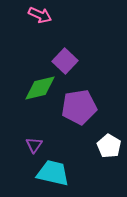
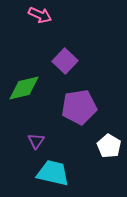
green diamond: moved 16 px left
purple triangle: moved 2 px right, 4 px up
